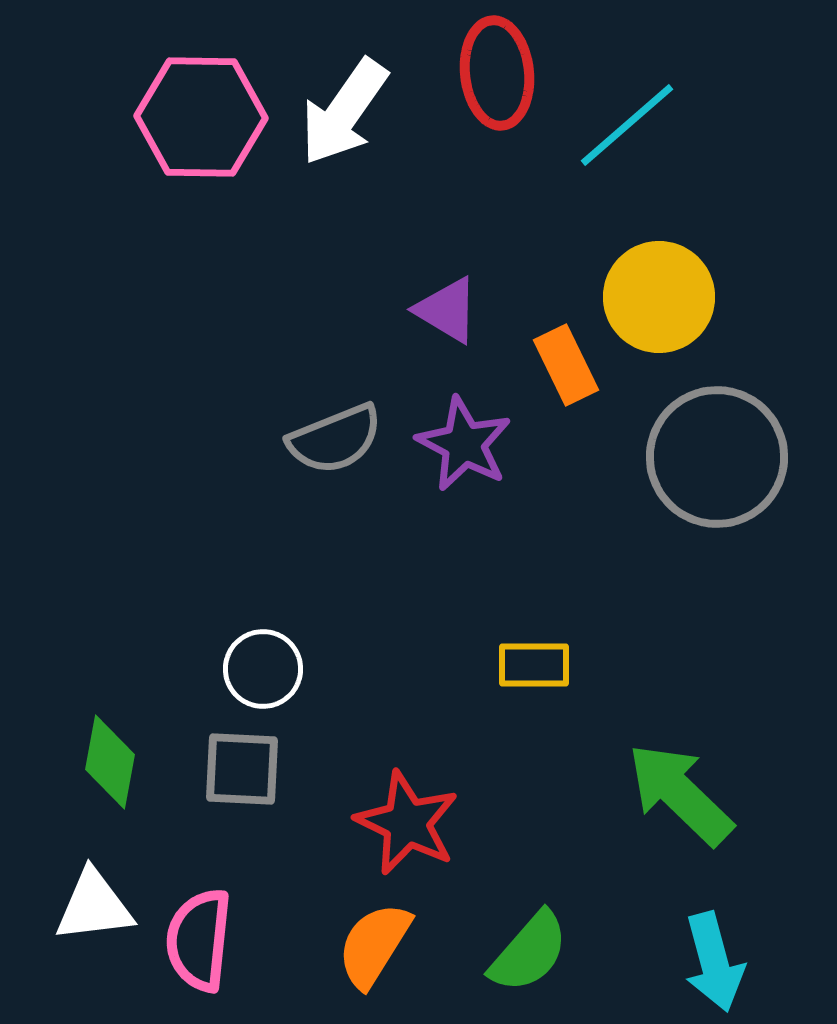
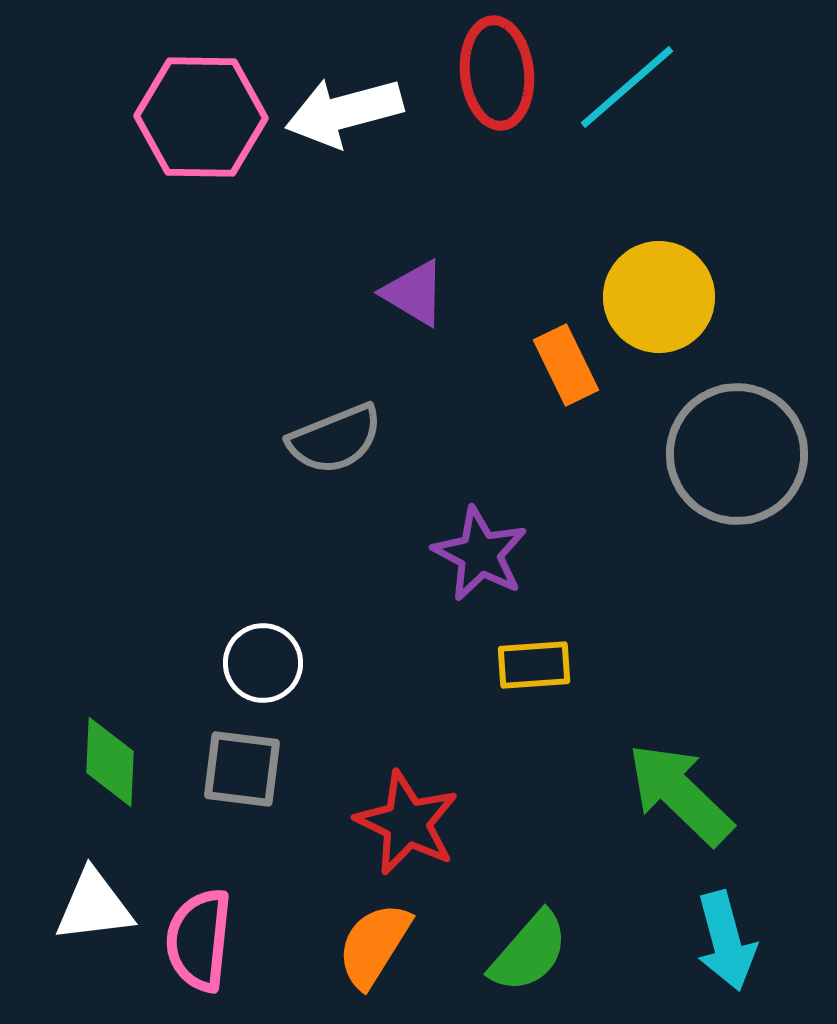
white arrow: rotated 40 degrees clockwise
cyan line: moved 38 px up
purple triangle: moved 33 px left, 17 px up
purple star: moved 16 px right, 110 px down
gray circle: moved 20 px right, 3 px up
yellow rectangle: rotated 4 degrees counterclockwise
white circle: moved 6 px up
green diamond: rotated 8 degrees counterclockwise
gray square: rotated 4 degrees clockwise
cyan arrow: moved 12 px right, 21 px up
